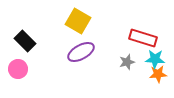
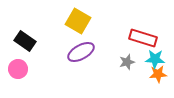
black rectangle: rotated 10 degrees counterclockwise
